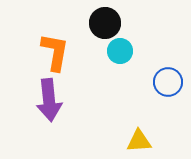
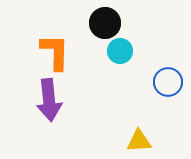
orange L-shape: rotated 9 degrees counterclockwise
